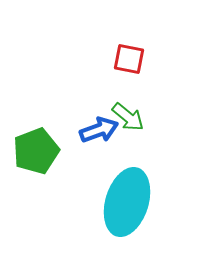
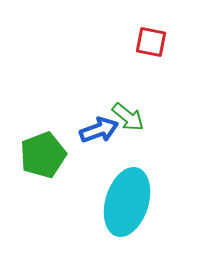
red square: moved 22 px right, 17 px up
green pentagon: moved 7 px right, 4 px down
